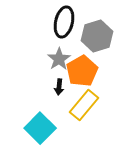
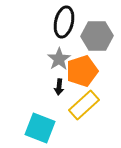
gray hexagon: rotated 16 degrees clockwise
orange pentagon: rotated 12 degrees clockwise
yellow rectangle: rotated 8 degrees clockwise
cyan square: rotated 24 degrees counterclockwise
